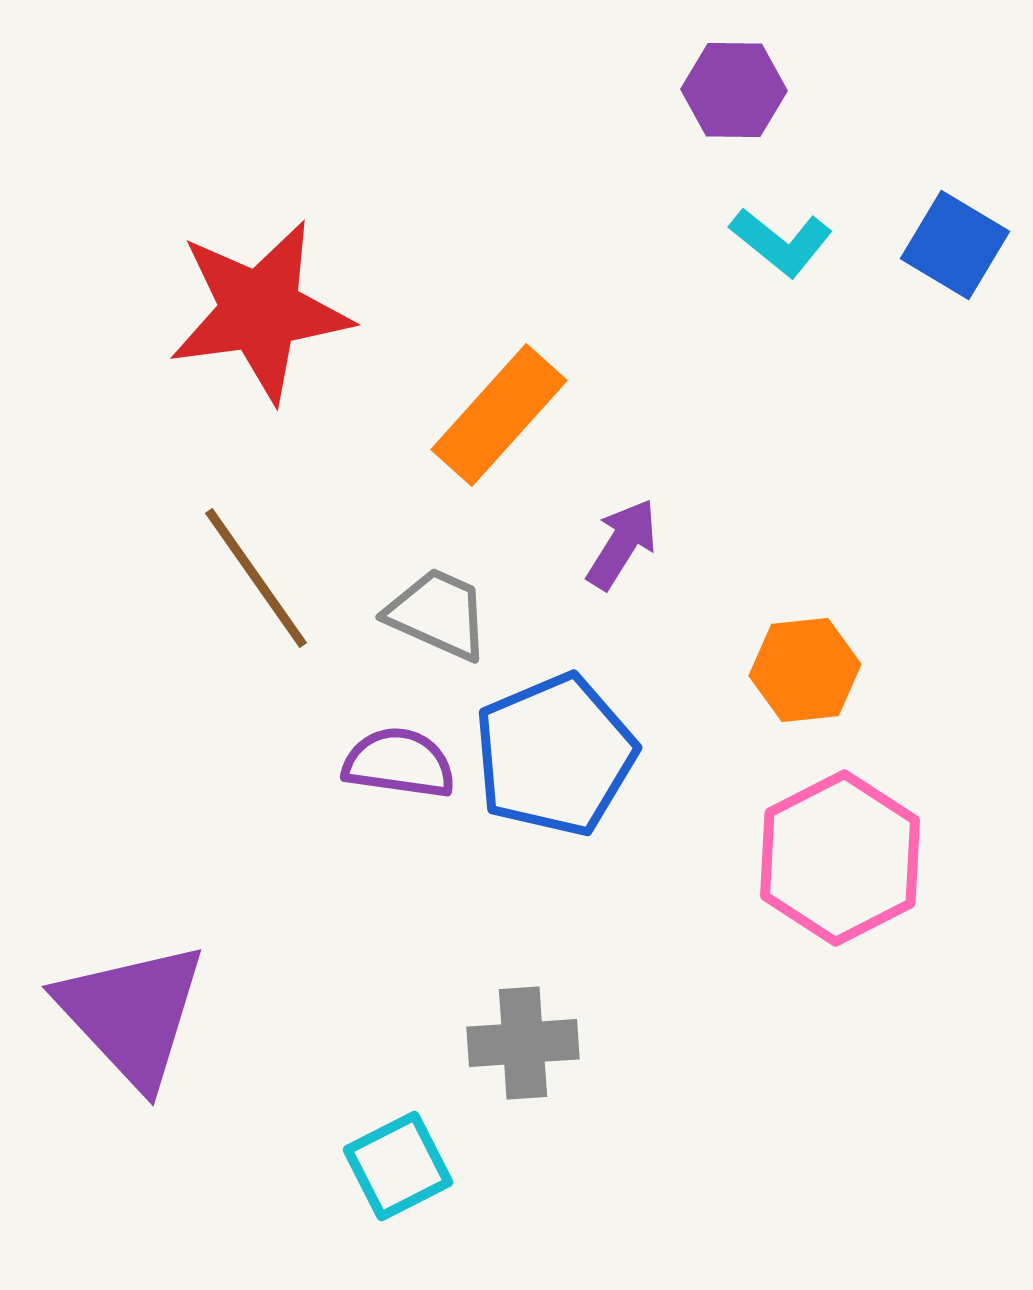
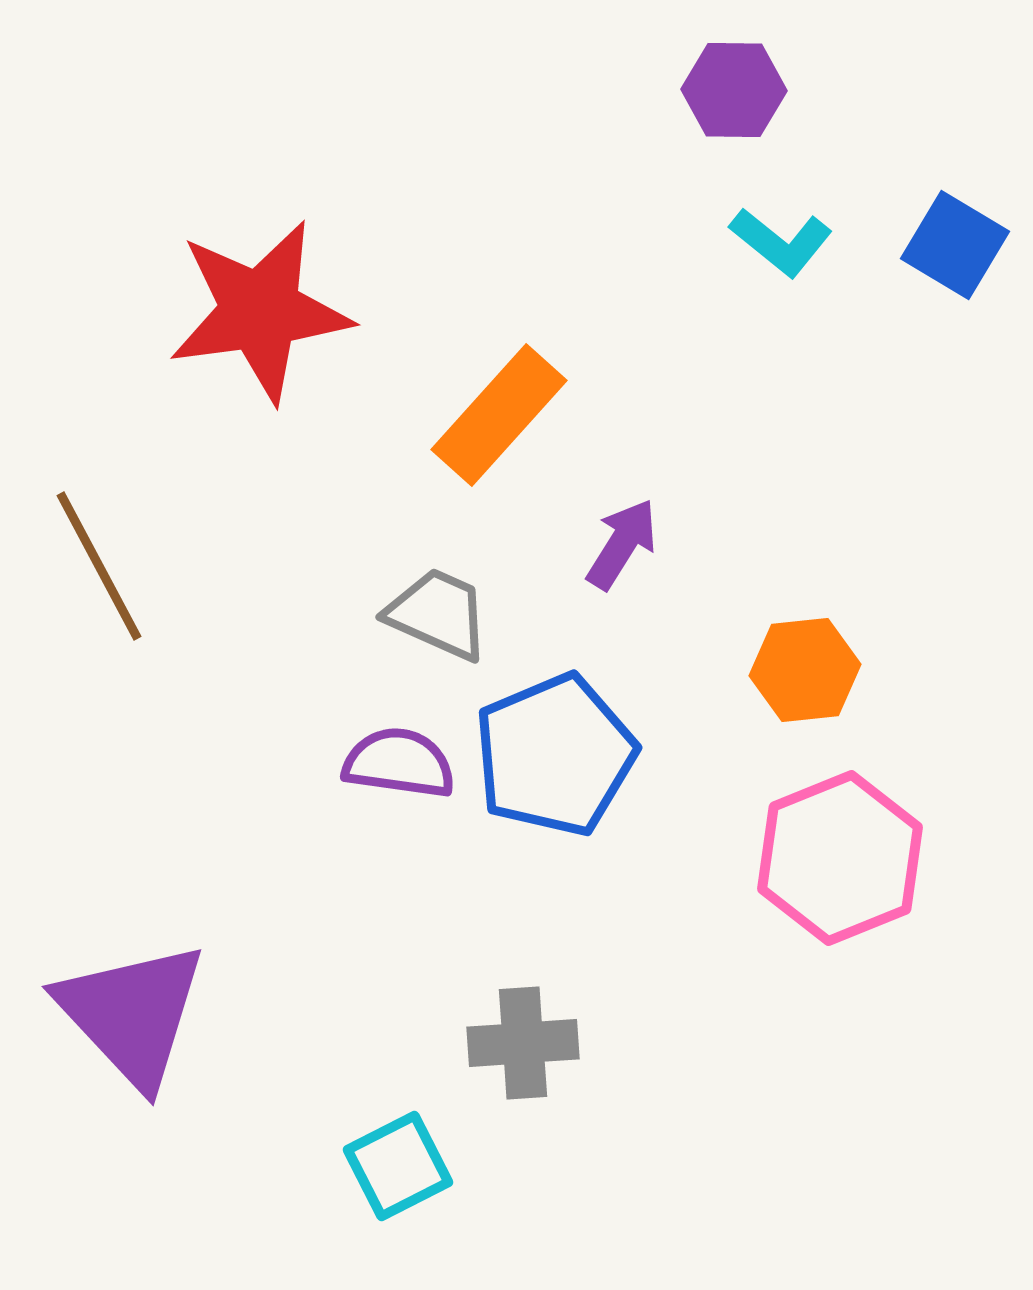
brown line: moved 157 px left, 12 px up; rotated 7 degrees clockwise
pink hexagon: rotated 5 degrees clockwise
